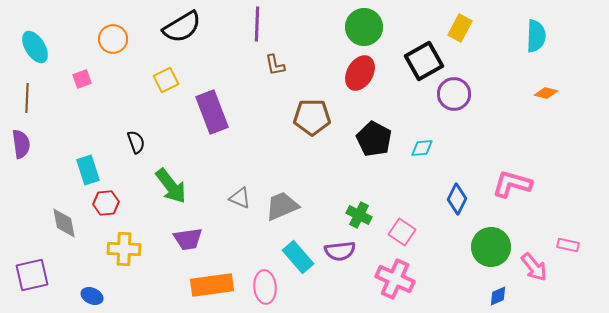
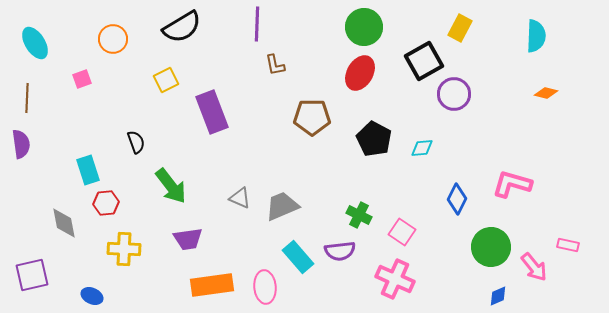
cyan ellipse at (35, 47): moved 4 px up
